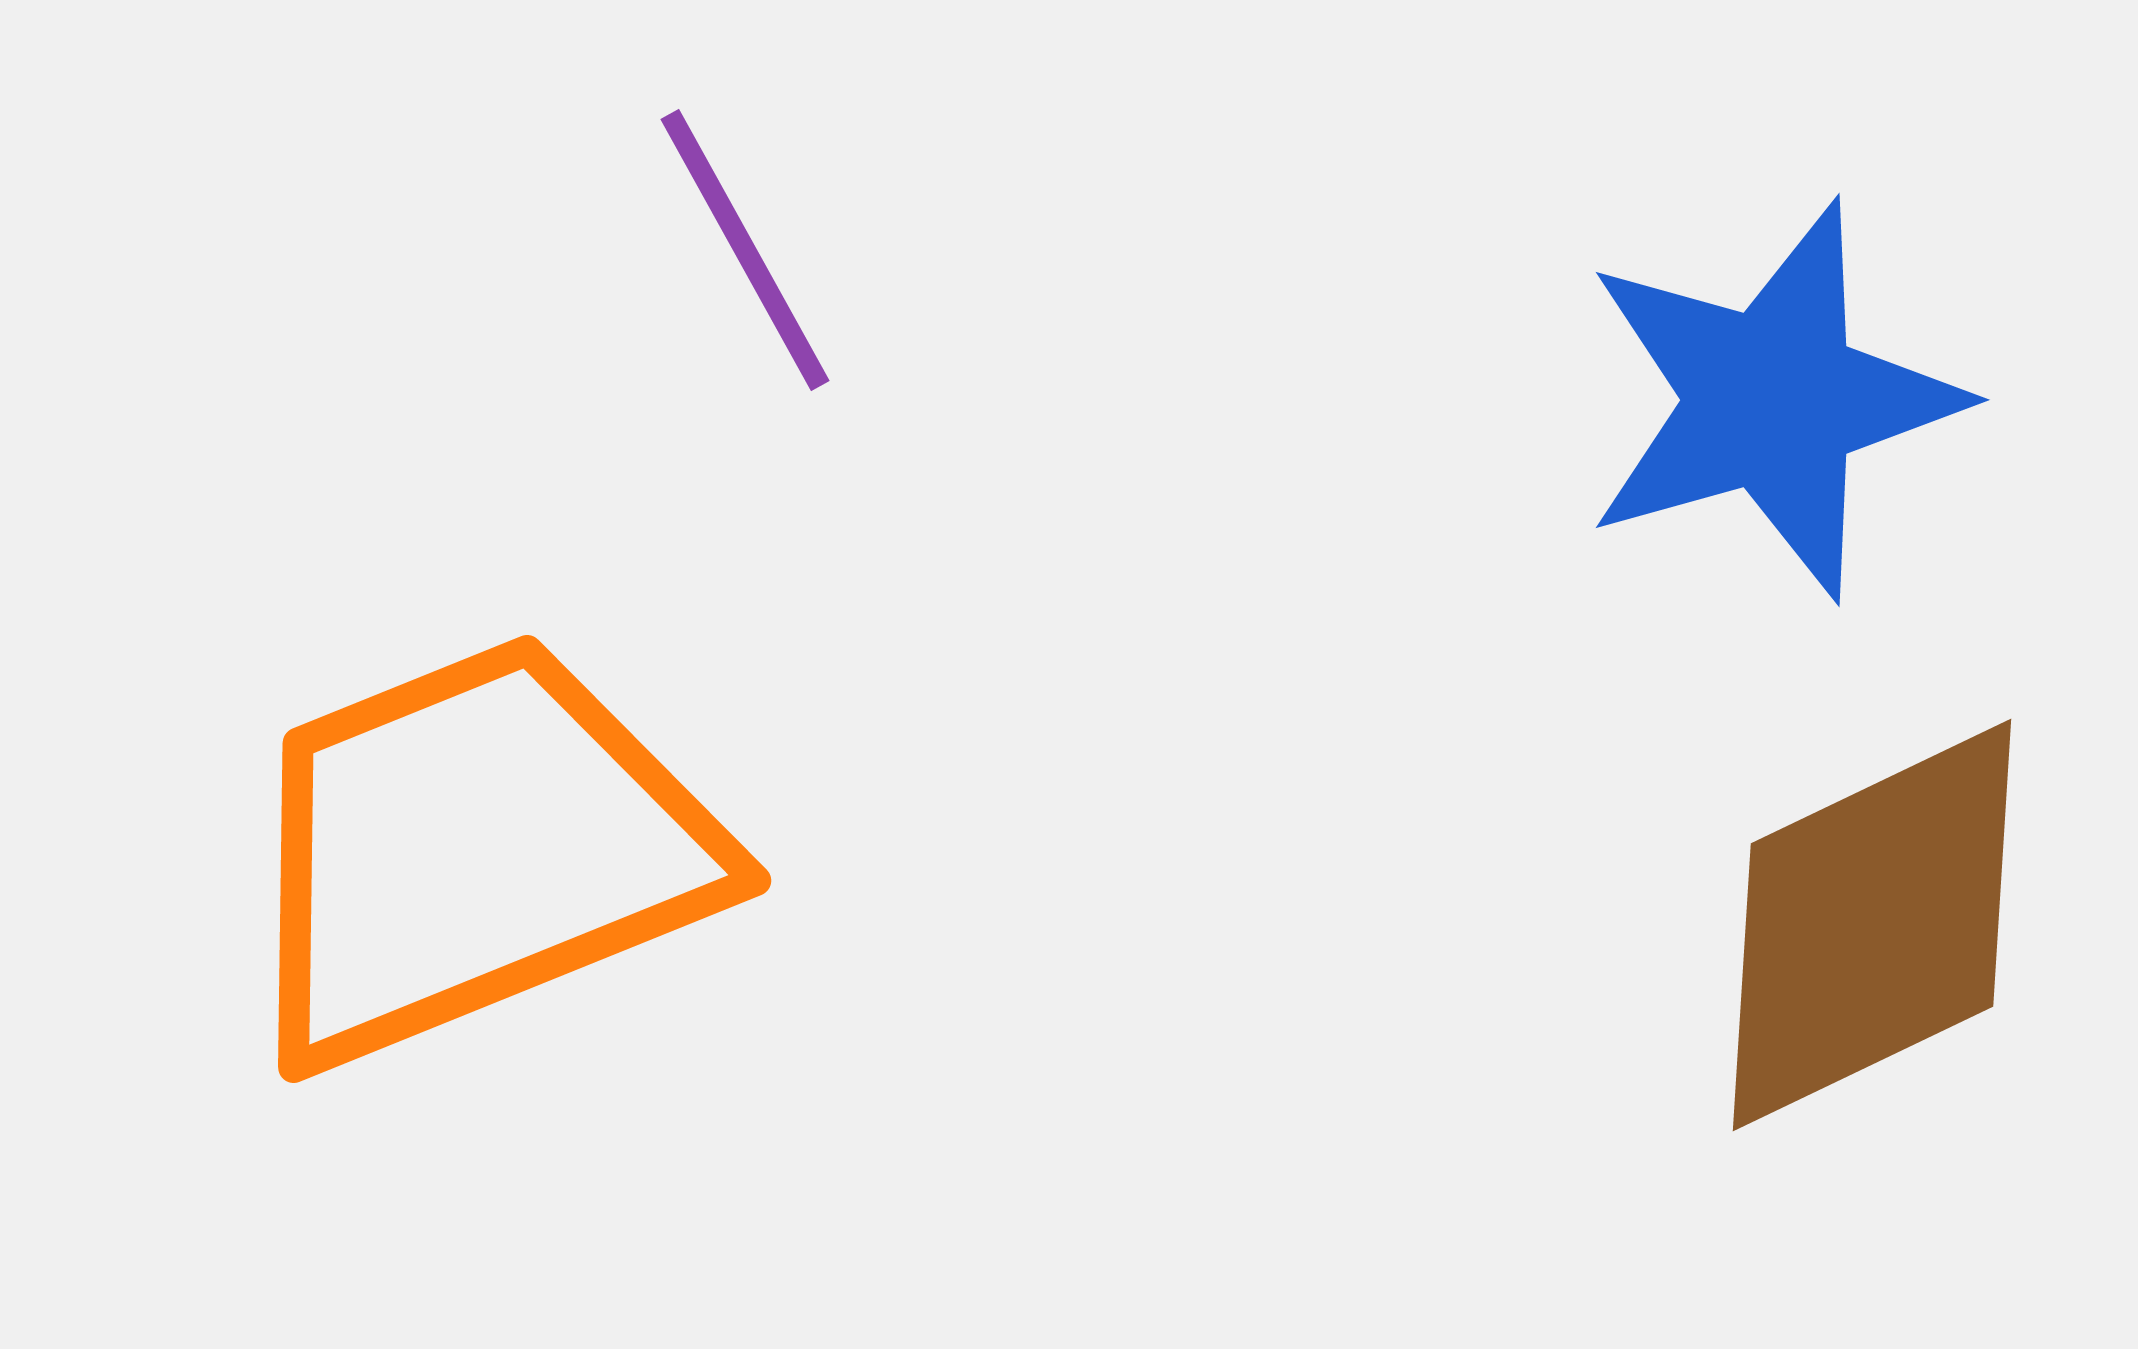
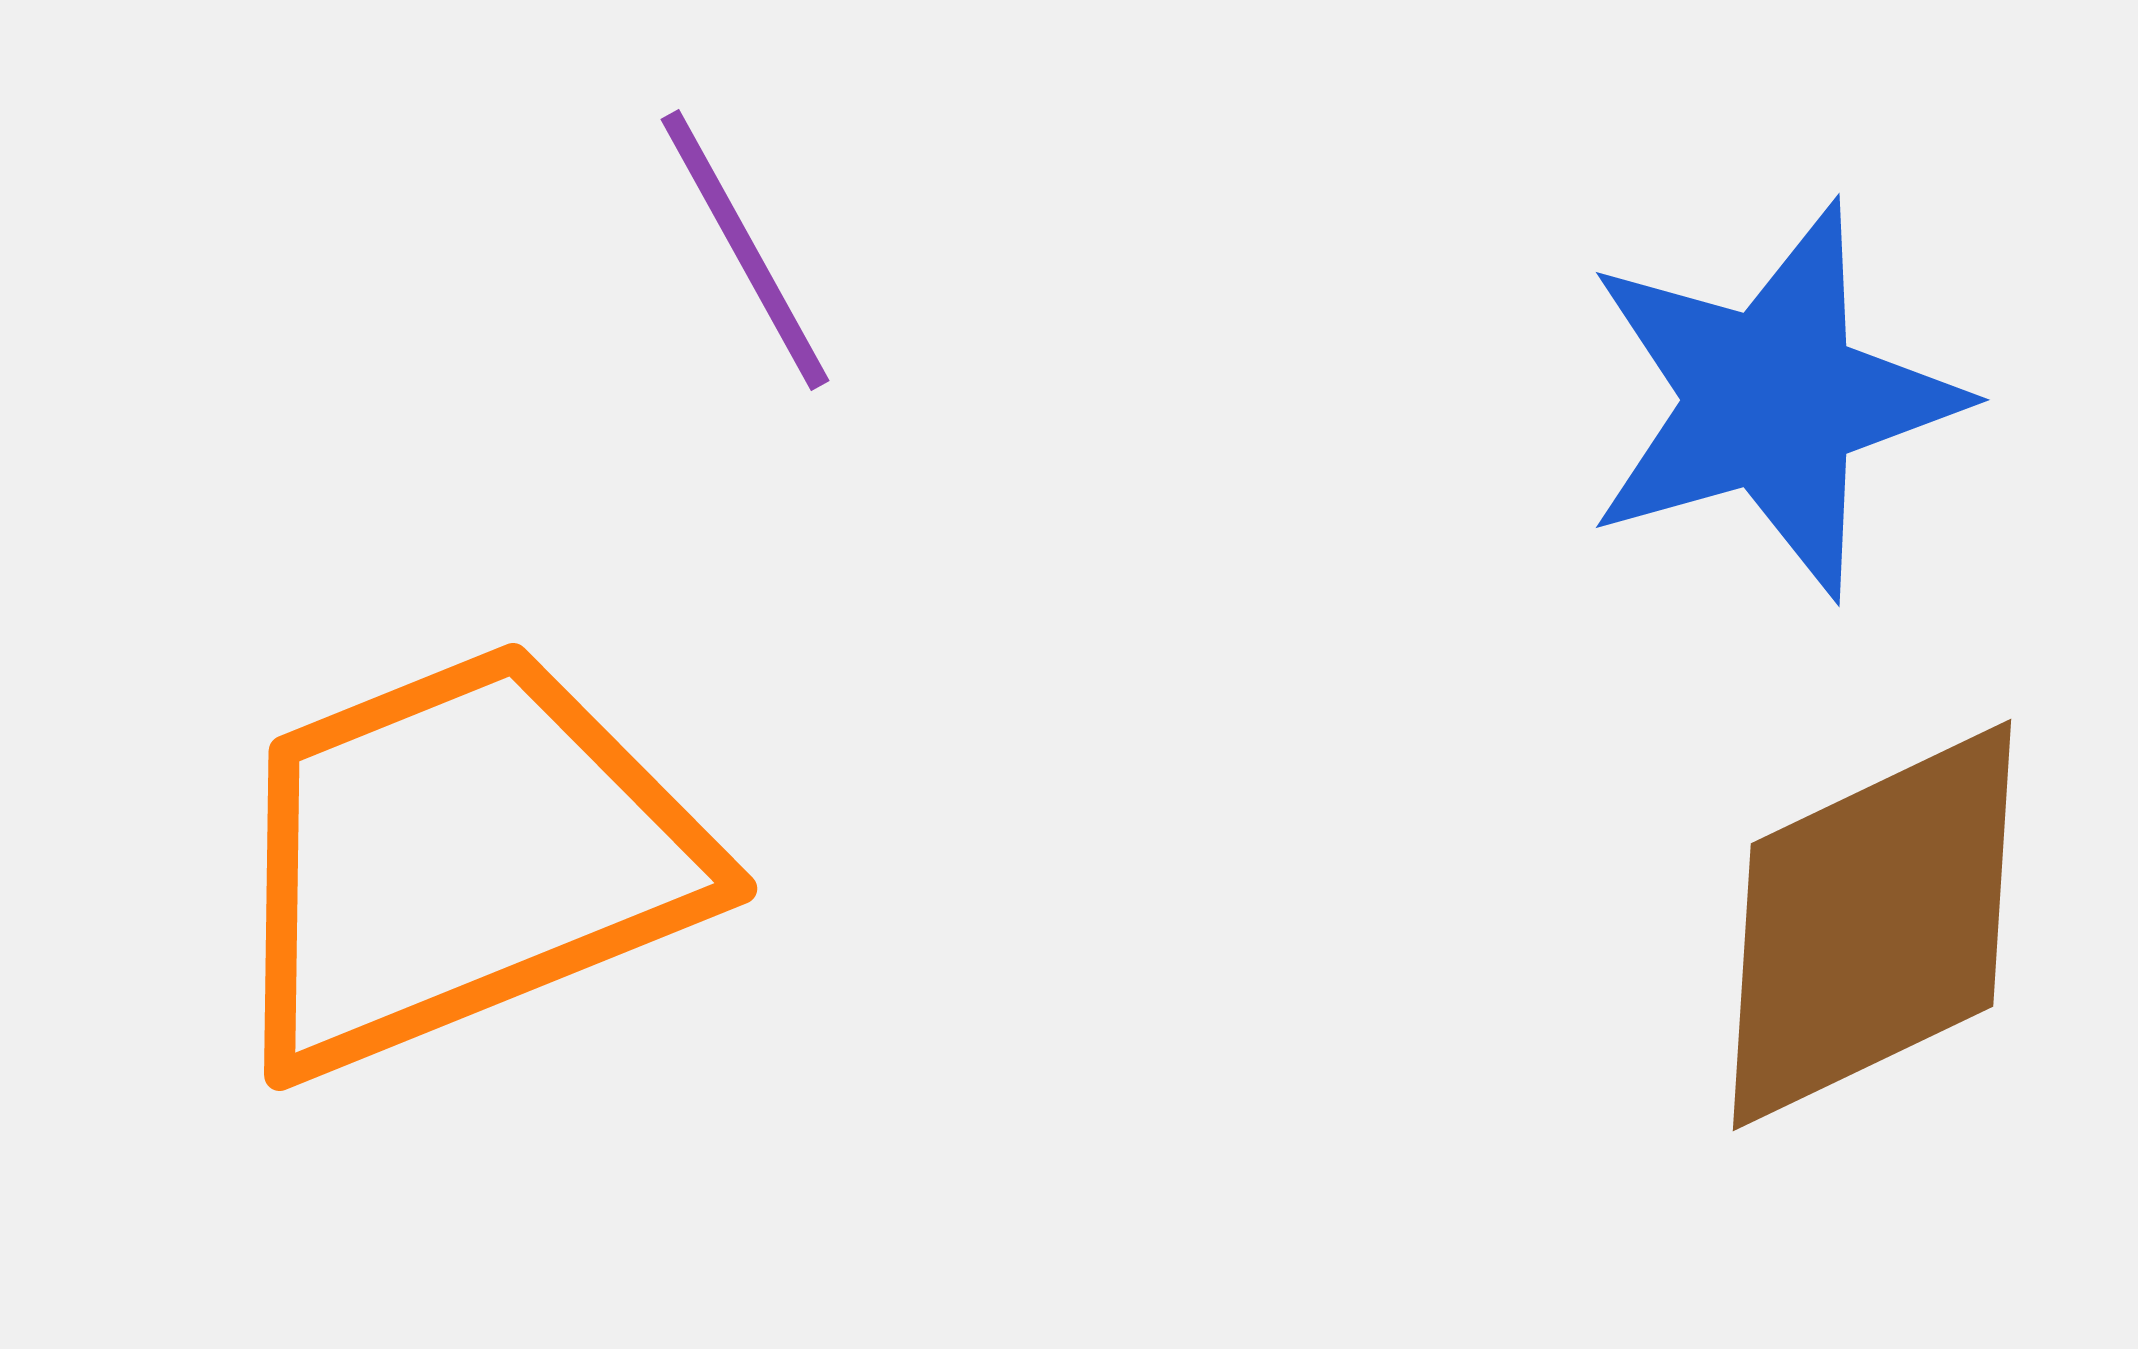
orange trapezoid: moved 14 px left, 8 px down
